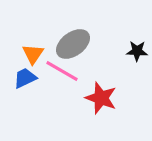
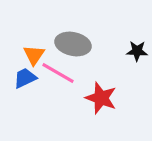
gray ellipse: rotated 48 degrees clockwise
orange triangle: moved 1 px right, 1 px down
pink line: moved 4 px left, 2 px down
